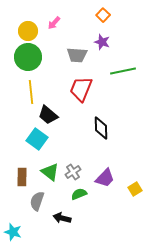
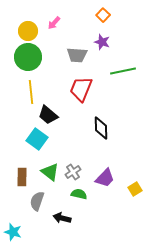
green semicircle: rotated 35 degrees clockwise
